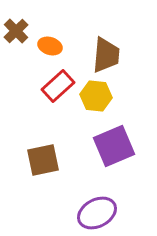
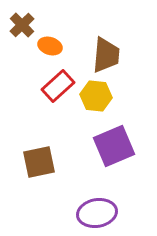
brown cross: moved 6 px right, 6 px up
brown square: moved 4 px left, 2 px down
purple ellipse: rotated 18 degrees clockwise
